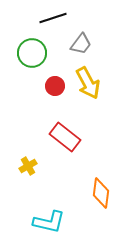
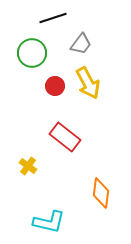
yellow cross: rotated 24 degrees counterclockwise
